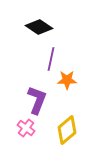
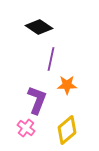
orange star: moved 5 px down
